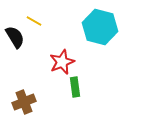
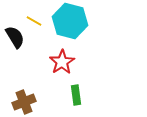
cyan hexagon: moved 30 px left, 6 px up
red star: rotated 10 degrees counterclockwise
green rectangle: moved 1 px right, 8 px down
